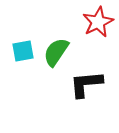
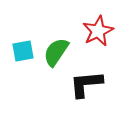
red star: moved 9 px down
